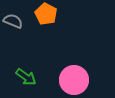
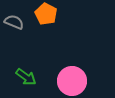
gray semicircle: moved 1 px right, 1 px down
pink circle: moved 2 px left, 1 px down
